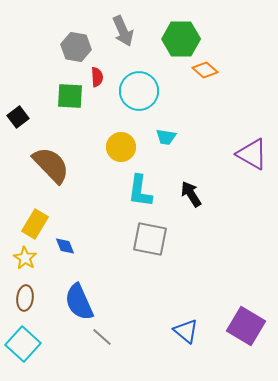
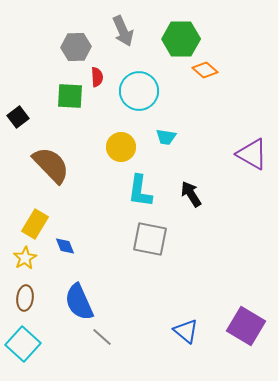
gray hexagon: rotated 12 degrees counterclockwise
yellow star: rotated 10 degrees clockwise
